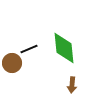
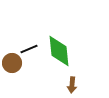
green diamond: moved 5 px left, 3 px down
